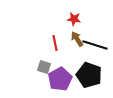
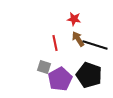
brown arrow: moved 1 px right
